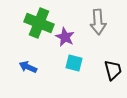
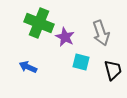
gray arrow: moved 3 px right, 11 px down; rotated 15 degrees counterclockwise
cyan square: moved 7 px right, 1 px up
